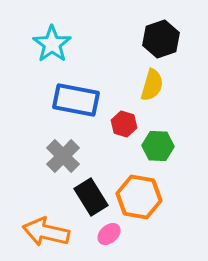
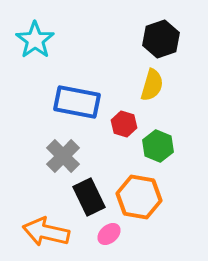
cyan star: moved 17 px left, 4 px up
blue rectangle: moved 1 px right, 2 px down
green hexagon: rotated 20 degrees clockwise
black rectangle: moved 2 px left; rotated 6 degrees clockwise
